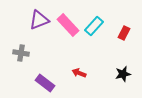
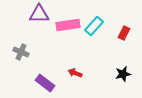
purple triangle: moved 6 px up; rotated 20 degrees clockwise
pink rectangle: rotated 55 degrees counterclockwise
gray cross: moved 1 px up; rotated 14 degrees clockwise
red arrow: moved 4 px left
